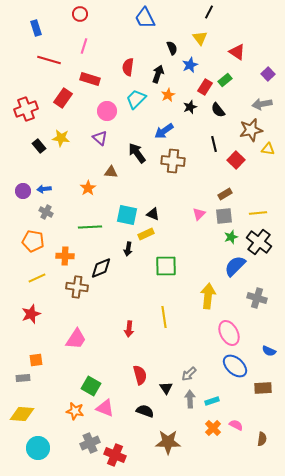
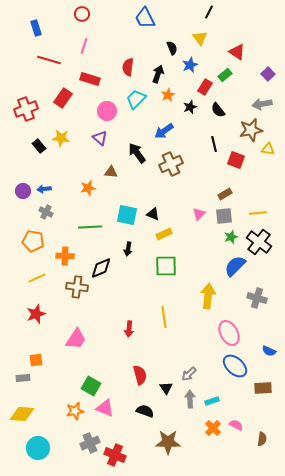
red circle at (80, 14): moved 2 px right
green rectangle at (225, 80): moved 5 px up
red square at (236, 160): rotated 24 degrees counterclockwise
brown cross at (173, 161): moved 2 px left, 3 px down; rotated 30 degrees counterclockwise
orange star at (88, 188): rotated 21 degrees clockwise
yellow rectangle at (146, 234): moved 18 px right
red star at (31, 314): moved 5 px right
orange star at (75, 411): rotated 24 degrees counterclockwise
